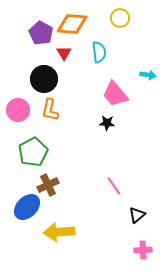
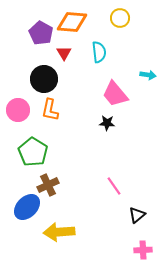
orange diamond: moved 2 px up
green pentagon: rotated 12 degrees counterclockwise
